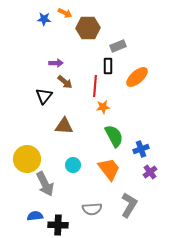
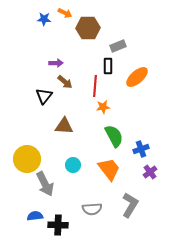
gray L-shape: moved 1 px right
